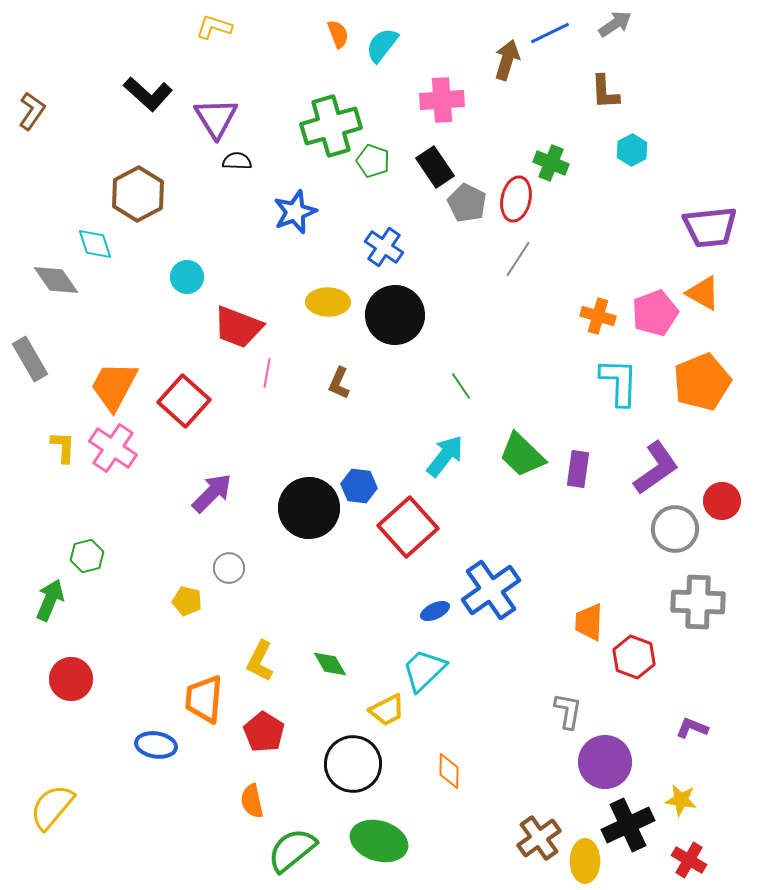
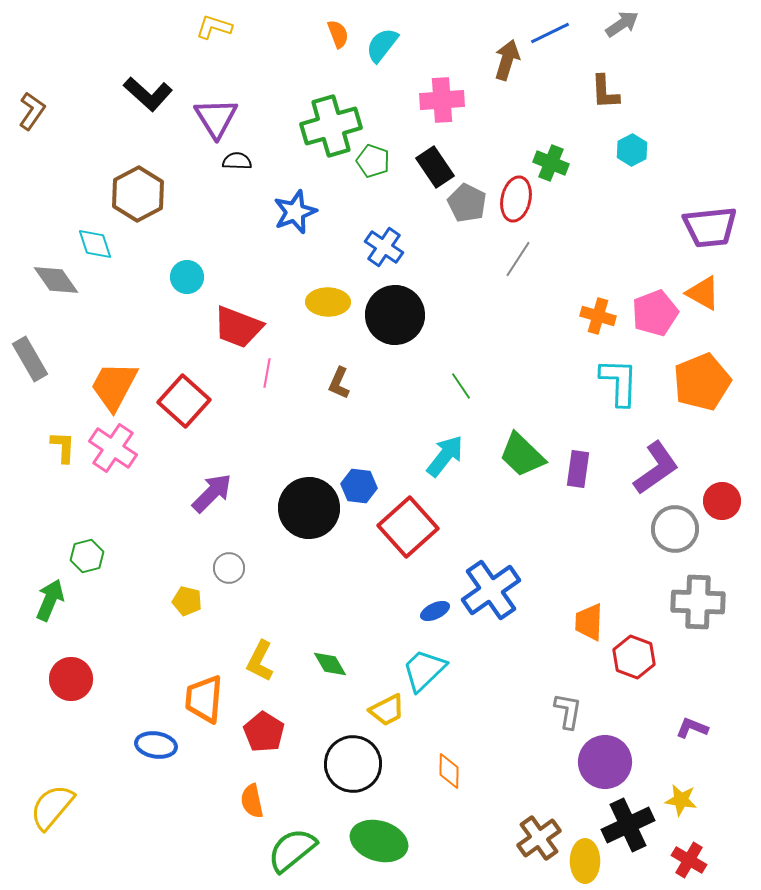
gray arrow at (615, 24): moved 7 px right
